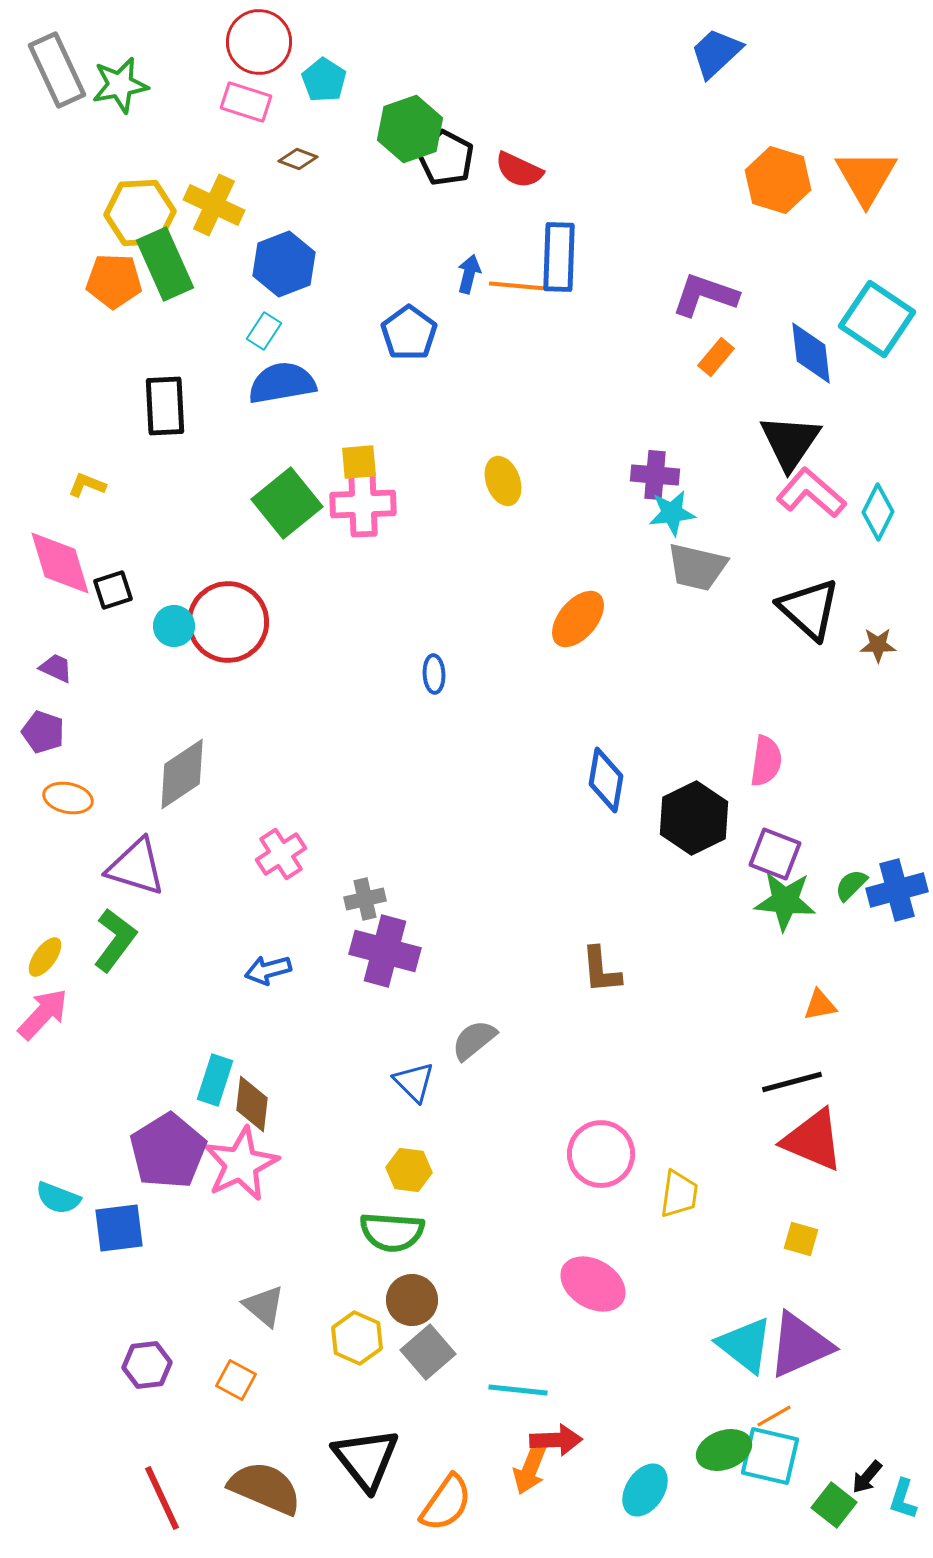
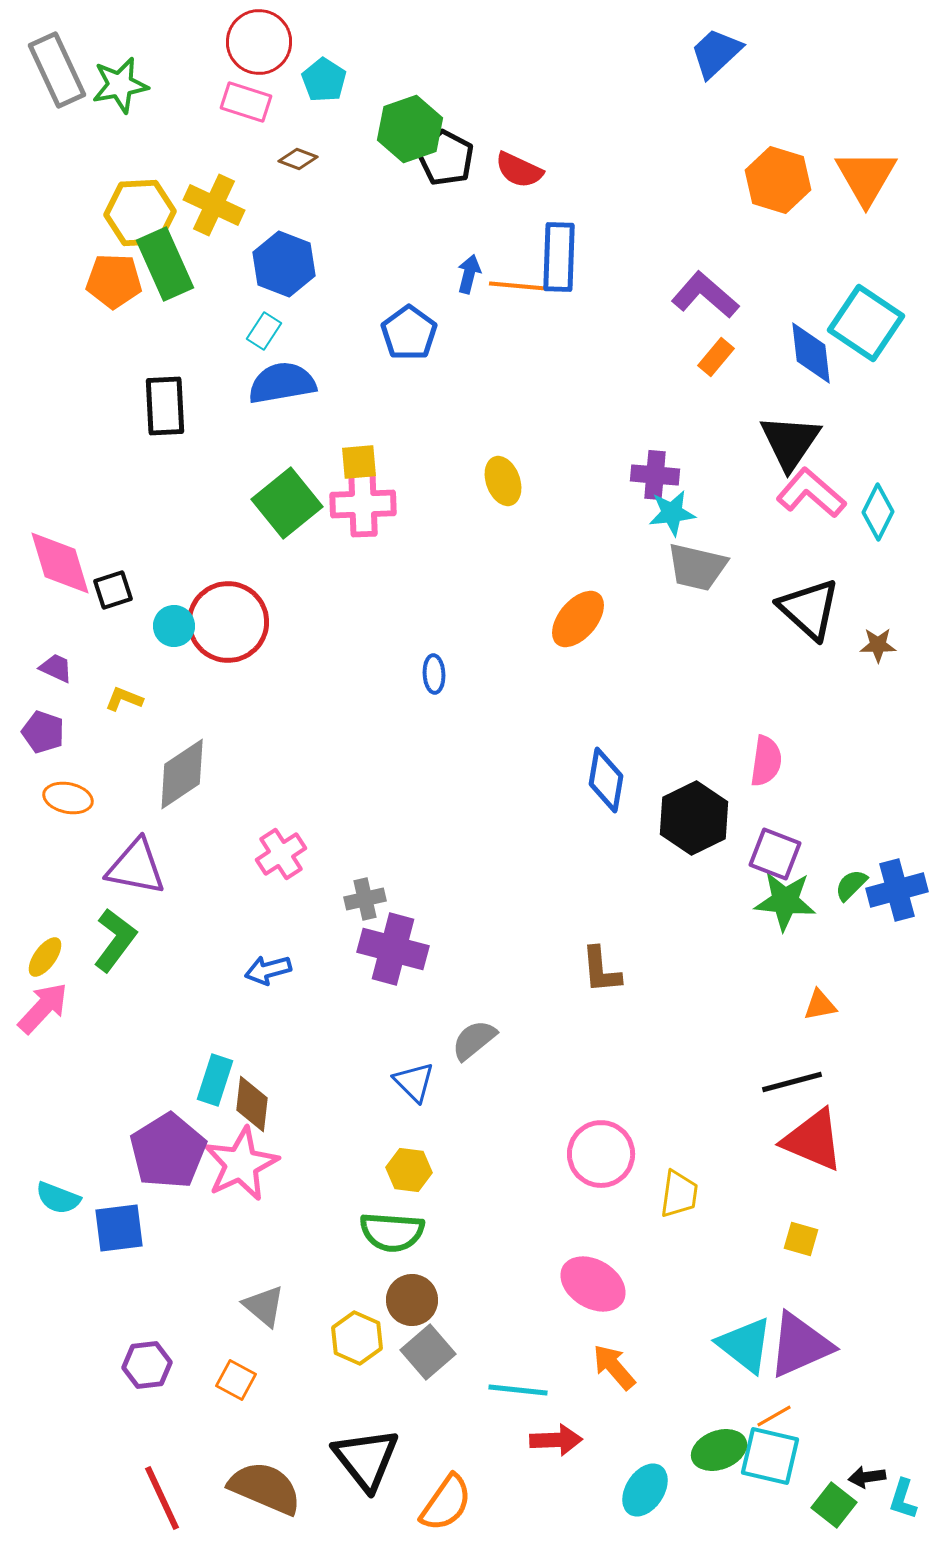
blue hexagon at (284, 264): rotated 18 degrees counterclockwise
purple L-shape at (705, 295): rotated 22 degrees clockwise
cyan square at (877, 319): moved 11 px left, 4 px down
yellow L-shape at (87, 485): moved 37 px right, 214 px down
purple triangle at (136, 867): rotated 6 degrees counterclockwise
purple cross at (385, 951): moved 8 px right, 2 px up
pink arrow at (43, 1014): moved 6 px up
green ellipse at (724, 1450): moved 5 px left
orange arrow at (530, 1469): moved 84 px right, 102 px up; rotated 117 degrees clockwise
black arrow at (867, 1477): rotated 42 degrees clockwise
